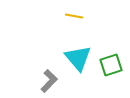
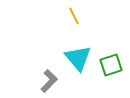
yellow line: rotated 54 degrees clockwise
